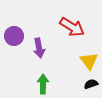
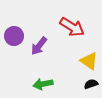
purple arrow: moved 2 px up; rotated 48 degrees clockwise
yellow triangle: rotated 18 degrees counterclockwise
green arrow: rotated 102 degrees counterclockwise
